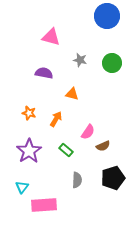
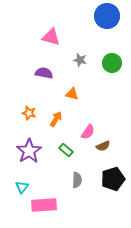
black pentagon: moved 1 px down
